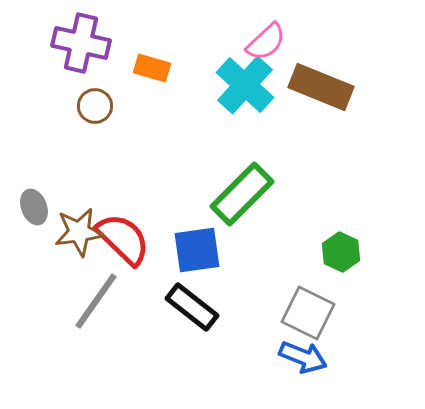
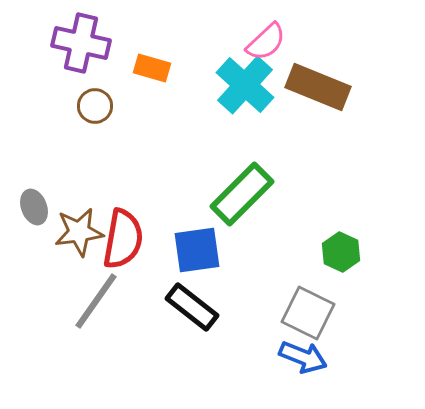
brown rectangle: moved 3 px left
red semicircle: rotated 56 degrees clockwise
